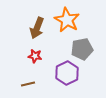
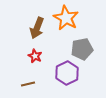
orange star: moved 1 px left, 2 px up
red star: rotated 16 degrees clockwise
